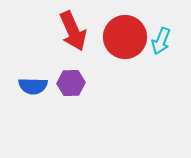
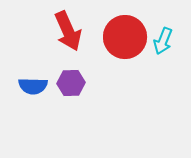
red arrow: moved 5 px left
cyan arrow: moved 2 px right
